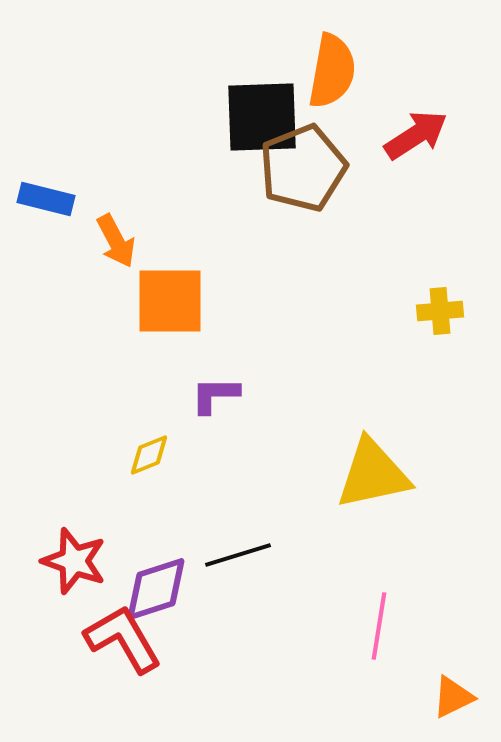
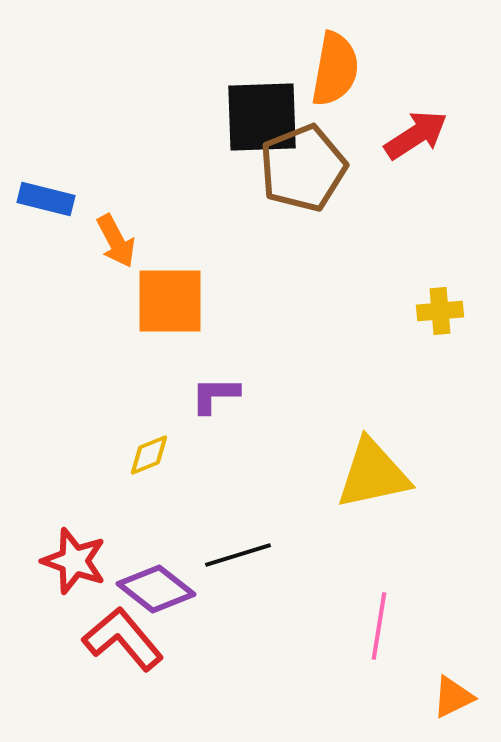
orange semicircle: moved 3 px right, 2 px up
purple diamond: rotated 56 degrees clockwise
red L-shape: rotated 10 degrees counterclockwise
